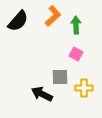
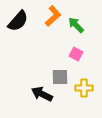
green arrow: rotated 42 degrees counterclockwise
